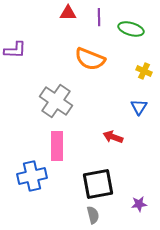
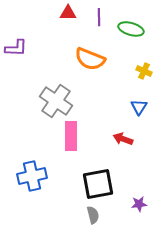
purple L-shape: moved 1 px right, 2 px up
red arrow: moved 10 px right, 2 px down
pink rectangle: moved 14 px right, 10 px up
